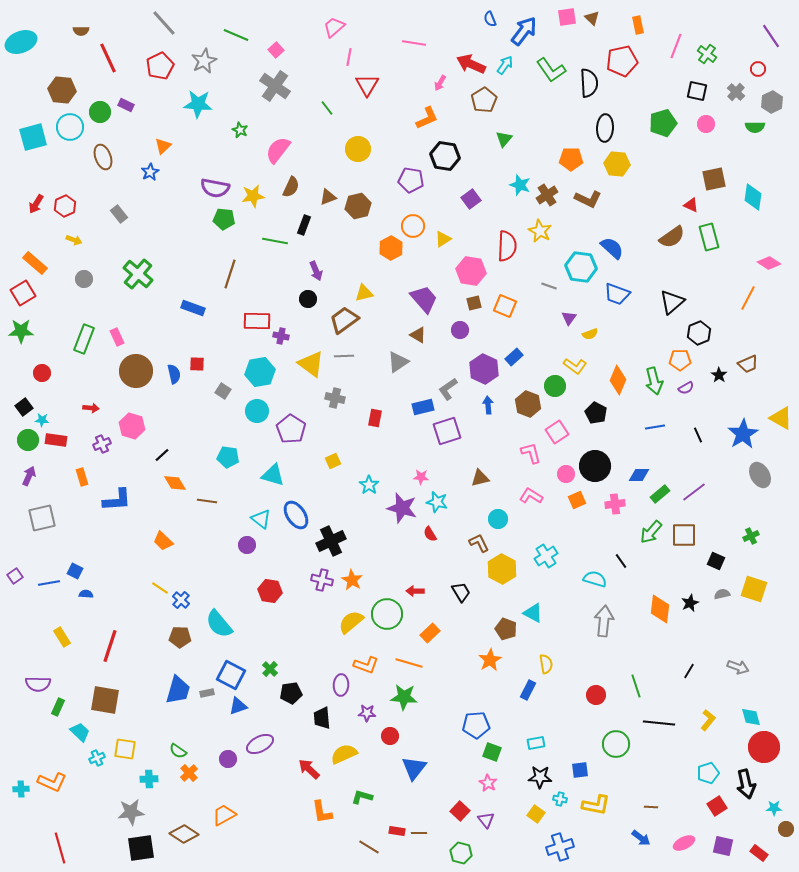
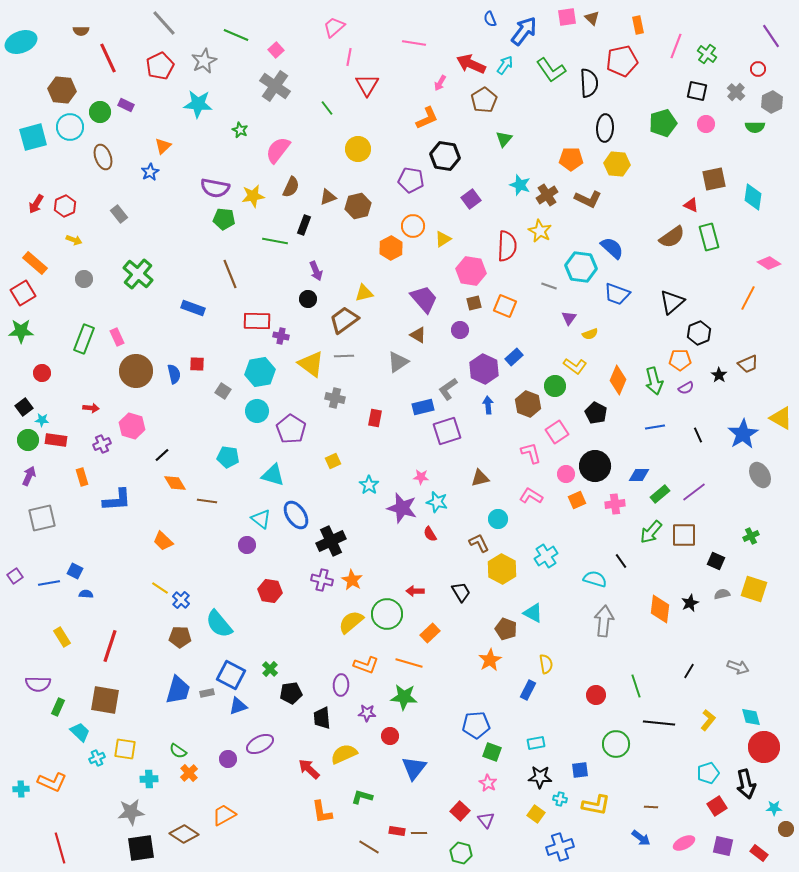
brown line at (230, 274): rotated 40 degrees counterclockwise
